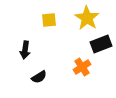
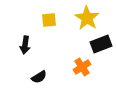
black arrow: moved 5 px up
